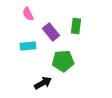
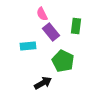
pink semicircle: moved 14 px right
green pentagon: rotated 30 degrees clockwise
